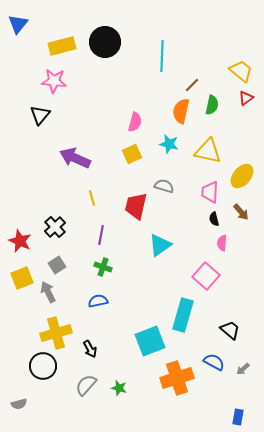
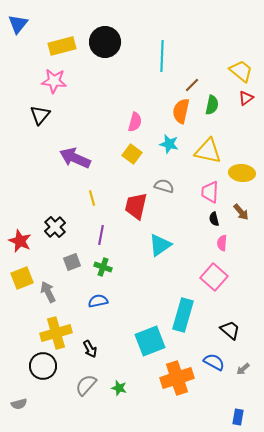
yellow square at (132, 154): rotated 30 degrees counterclockwise
yellow ellipse at (242, 176): moved 3 px up; rotated 55 degrees clockwise
gray square at (57, 265): moved 15 px right, 3 px up; rotated 12 degrees clockwise
pink square at (206, 276): moved 8 px right, 1 px down
